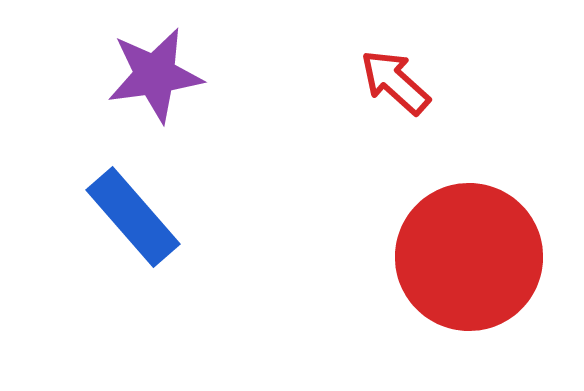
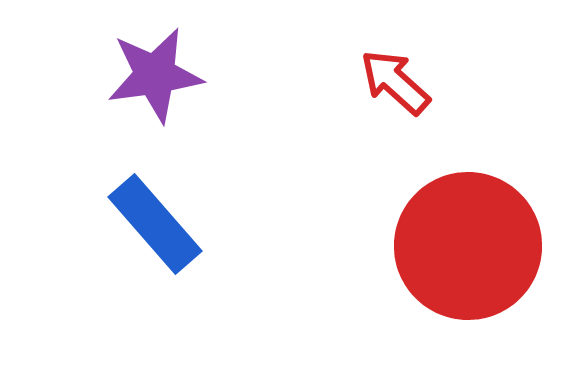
blue rectangle: moved 22 px right, 7 px down
red circle: moved 1 px left, 11 px up
